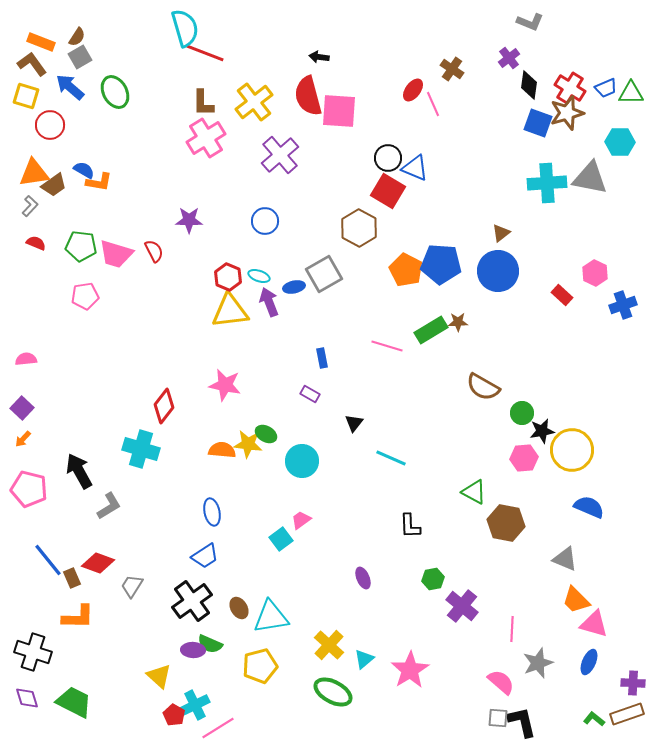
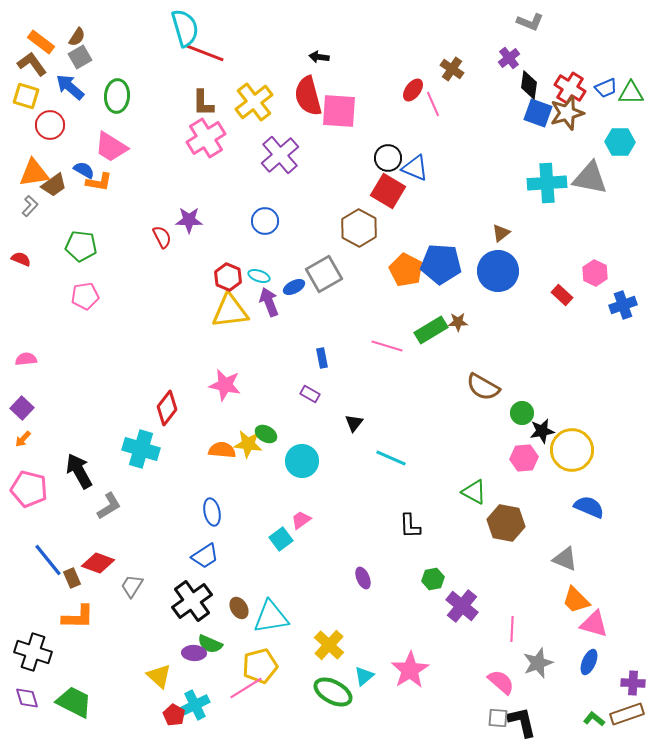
orange rectangle at (41, 42): rotated 16 degrees clockwise
green ellipse at (115, 92): moved 2 px right, 4 px down; rotated 32 degrees clockwise
blue square at (538, 123): moved 10 px up
red semicircle at (36, 243): moved 15 px left, 16 px down
red semicircle at (154, 251): moved 8 px right, 14 px up
pink trapezoid at (116, 254): moved 5 px left, 107 px up; rotated 15 degrees clockwise
blue ellipse at (294, 287): rotated 15 degrees counterclockwise
red diamond at (164, 406): moved 3 px right, 2 px down
purple ellipse at (193, 650): moved 1 px right, 3 px down
cyan triangle at (364, 659): moved 17 px down
pink line at (218, 728): moved 28 px right, 40 px up
